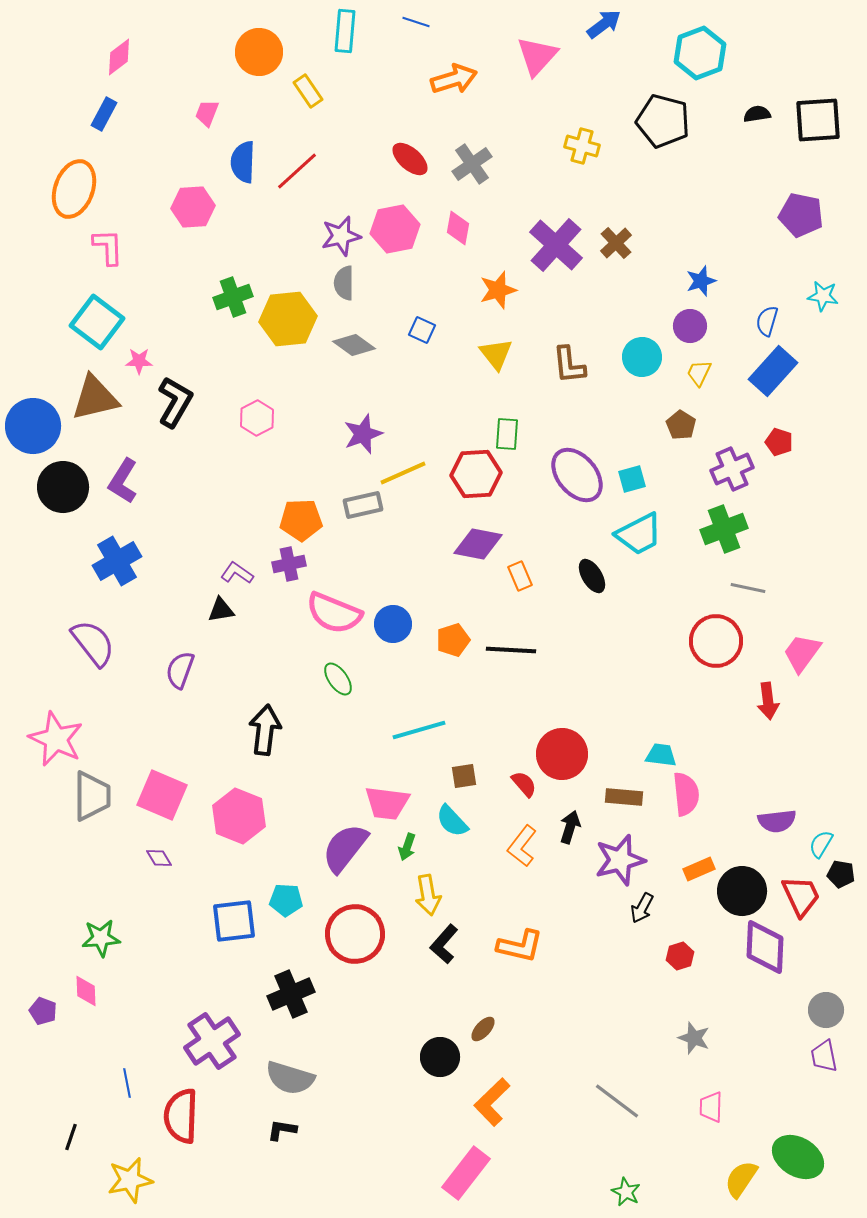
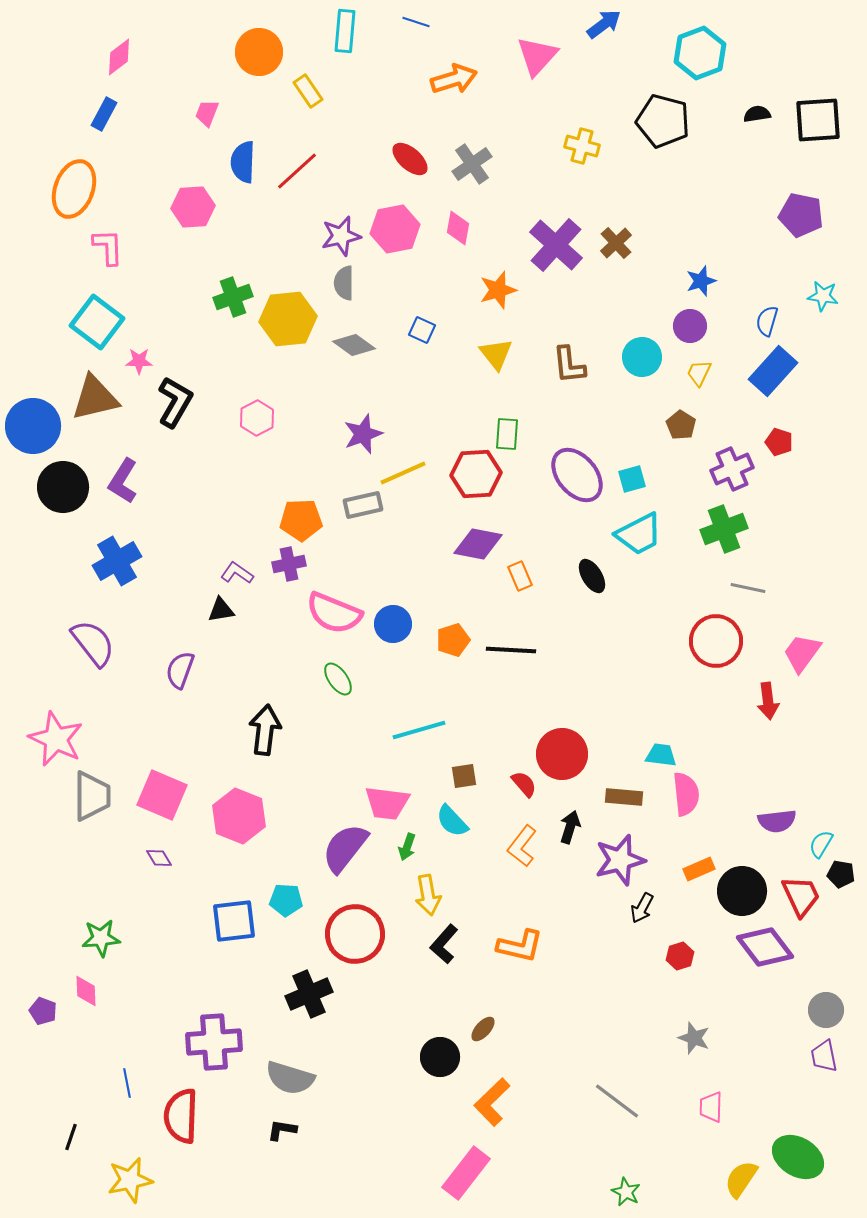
purple diamond at (765, 947): rotated 40 degrees counterclockwise
black cross at (291, 994): moved 18 px right
purple cross at (212, 1041): moved 2 px right, 1 px down; rotated 30 degrees clockwise
